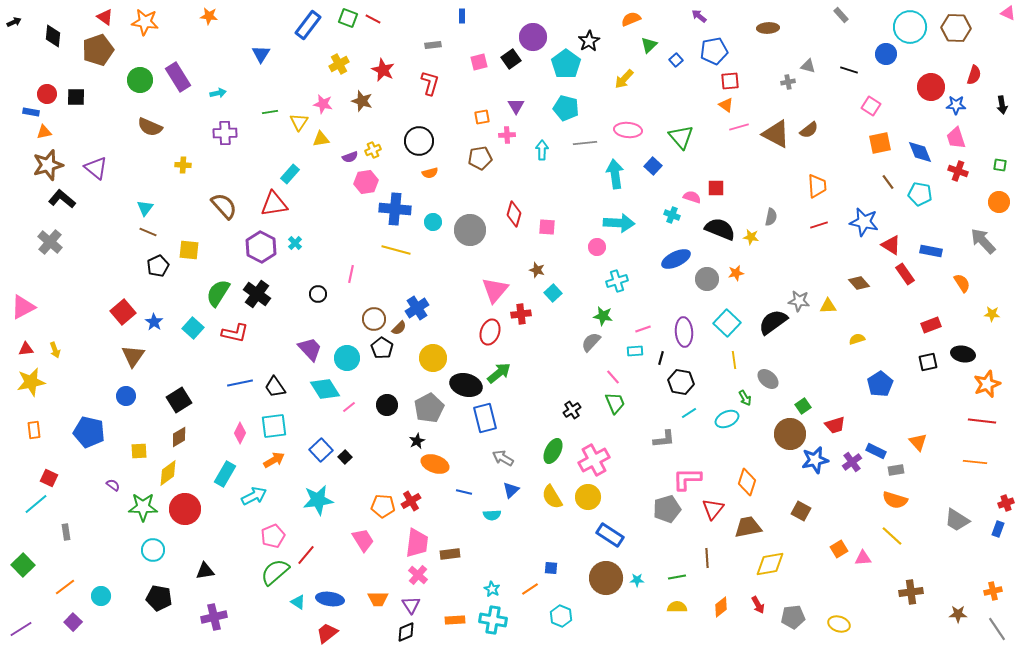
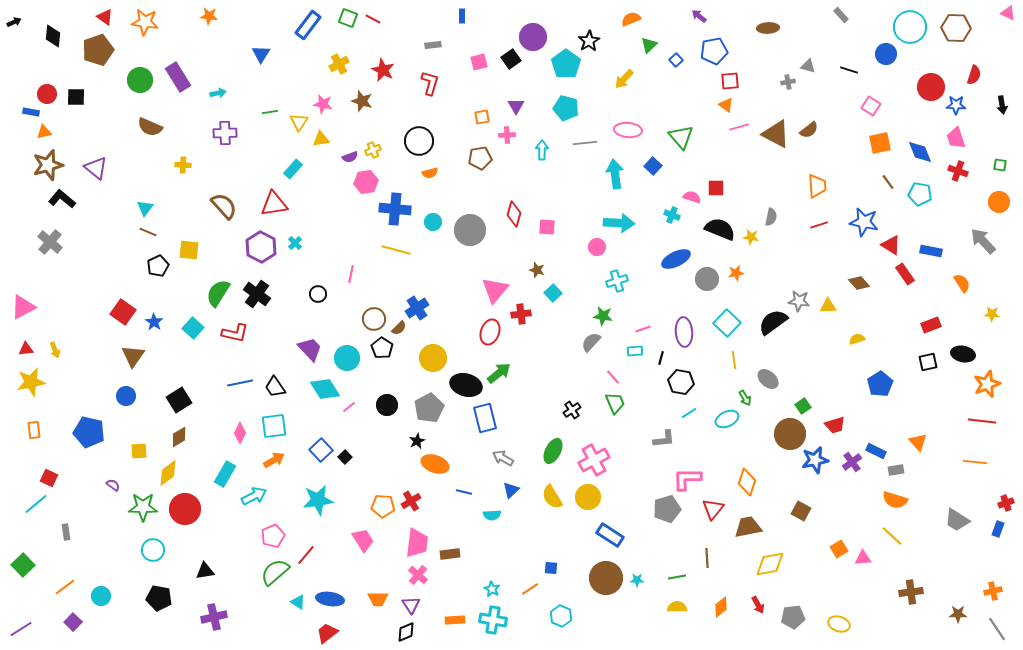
cyan rectangle at (290, 174): moved 3 px right, 5 px up
red square at (123, 312): rotated 15 degrees counterclockwise
